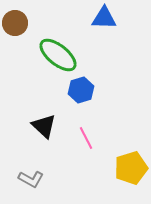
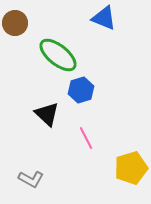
blue triangle: rotated 20 degrees clockwise
black triangle: moved 3 px right, 12 px up
